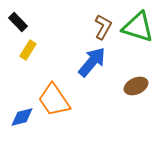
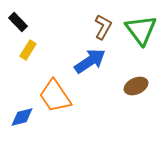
green triangle: moved 3 px right, 3 px down; rotated 36 degrees clockwise
blue arrow: moved 2 px left, 1 px up; rotated 16 degrees clockwise
orange trapezoid: moved 1 px right, 4 px up
